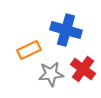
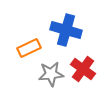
orange rectangle: moved 2 px up
